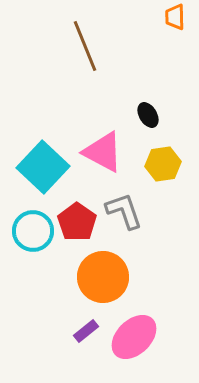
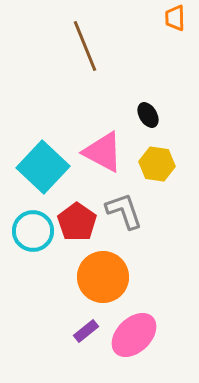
orange trapezoid: moved 1 px down
yellow hexagon: moved 6 px left; rotated 16 degrees clockwise
pink ellipse: moved 2 px up
